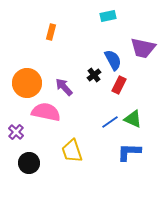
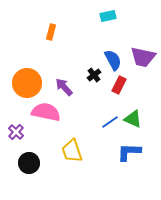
purple trapezoid: moved 9 px down
